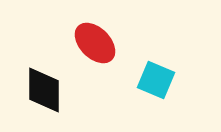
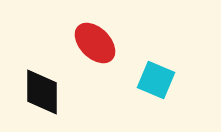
black diamond: moved 2 px left, 2 px down
